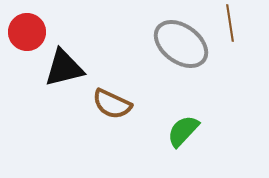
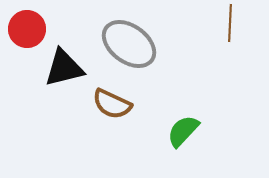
brown line: rotated 12 degrees clockwise
red circle: moved 3 px up
gray ellipse: moved 52 px left
